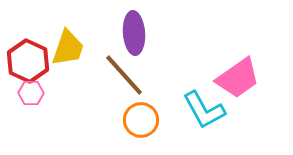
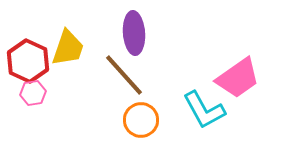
pink hexagon: moved 2 px right; rotated 10 degrees counterclockwise
